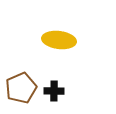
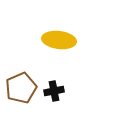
black cross: rotated 12 degrees counterclockwise
